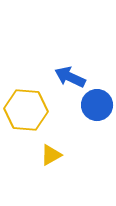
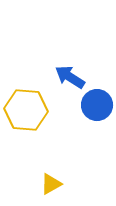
blue arrow: rotated 8 degrees clockwise
yellow triangle: moved 29 px down
